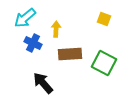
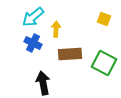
cyan arrow: moved 8 px right, 1 px up
black arrow: rotated 30 degrees clockwise
